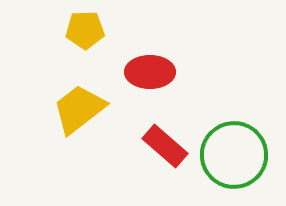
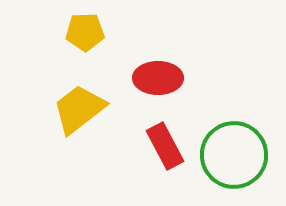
yellow pentagon: moved 2 px down
red ellipse: moved 8 px right, 6 px down
red rectangle: rotated 21 degrees clockwise
